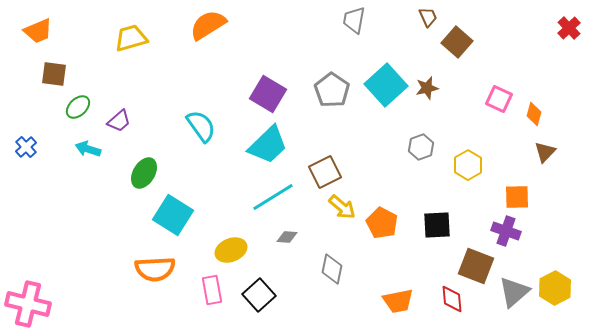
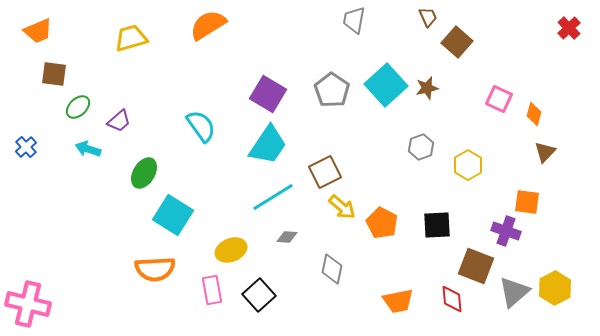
cyan trapezoid at (268, 145): rotated 12 degrees counterclockwise
orange square at (517, 197): moved 10 px right, 5 px down; rotated 8 degrees clockwise
